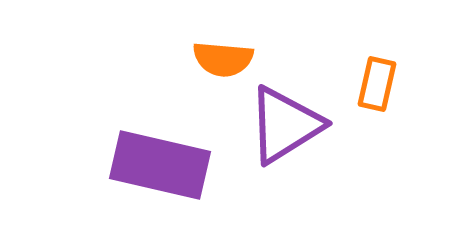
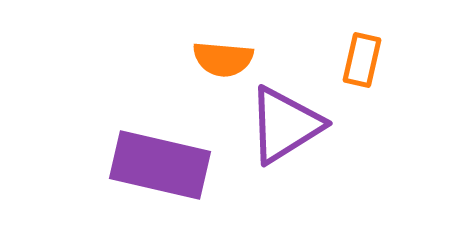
orange rectangle: moved 15 px left, 24 px up
